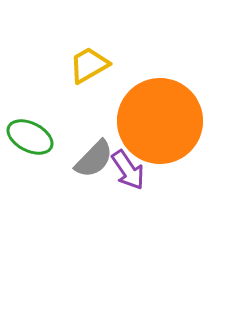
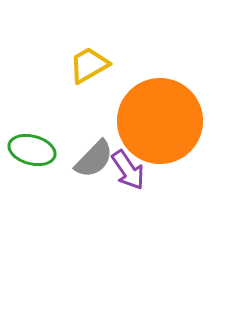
green ellipse: moved 2 px right, 13 px down; rotated 12 degrees counterclockwise
